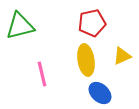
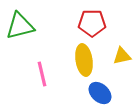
red pentagon: rotated 12 degrees clockwise
yellow triangle: rotated 12 degrees clockwise
yellow ellipse: moved 2 px left
